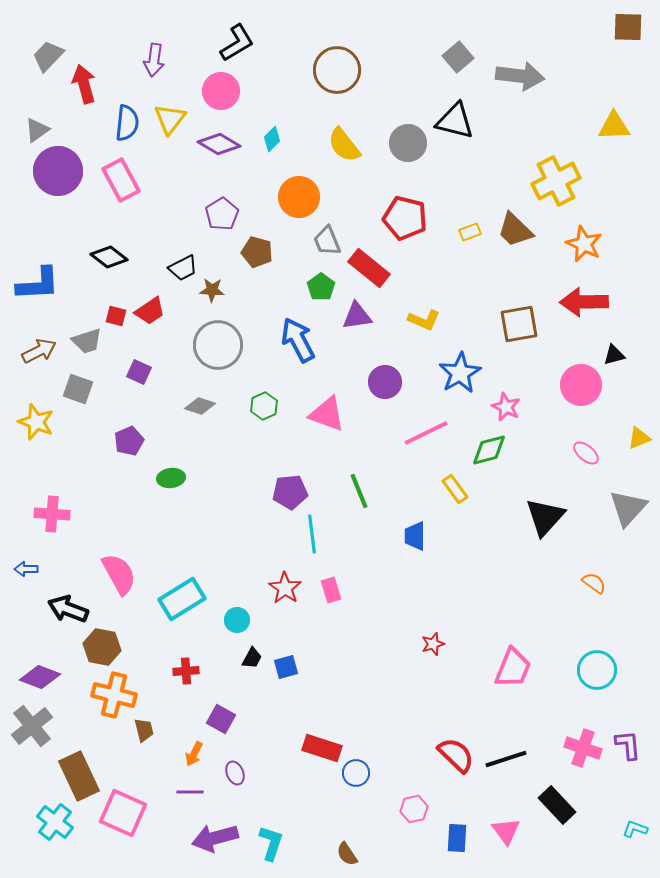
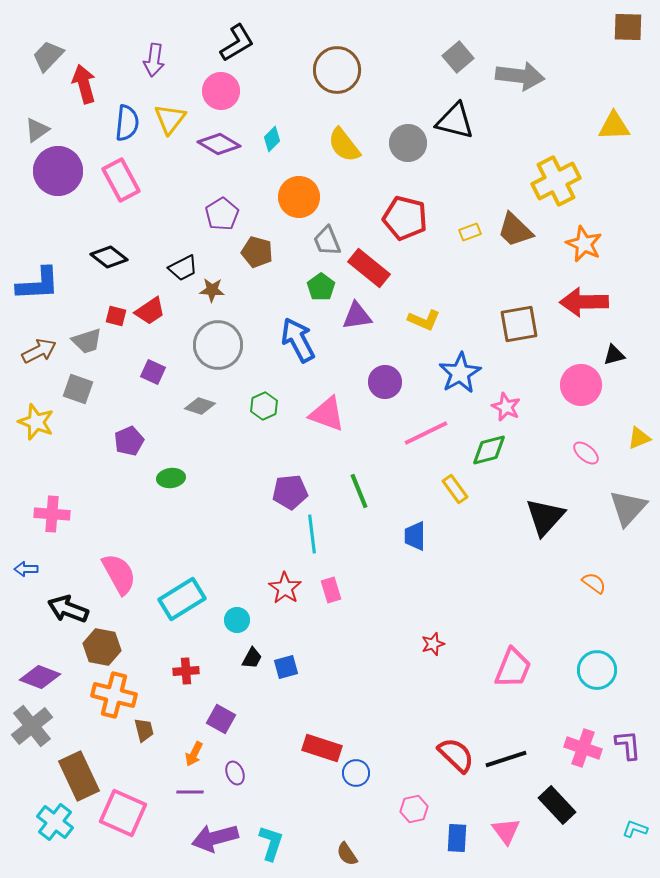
purple square at (139, 372): moved 14 px right
